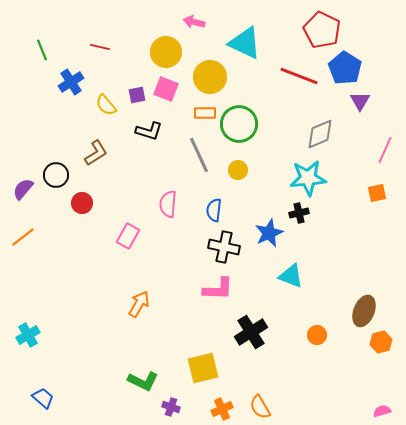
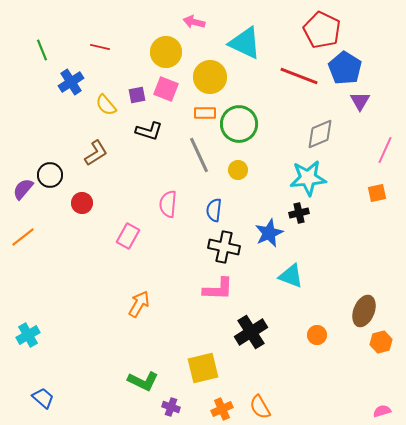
black circle at (56, 175): moved 6 px left
